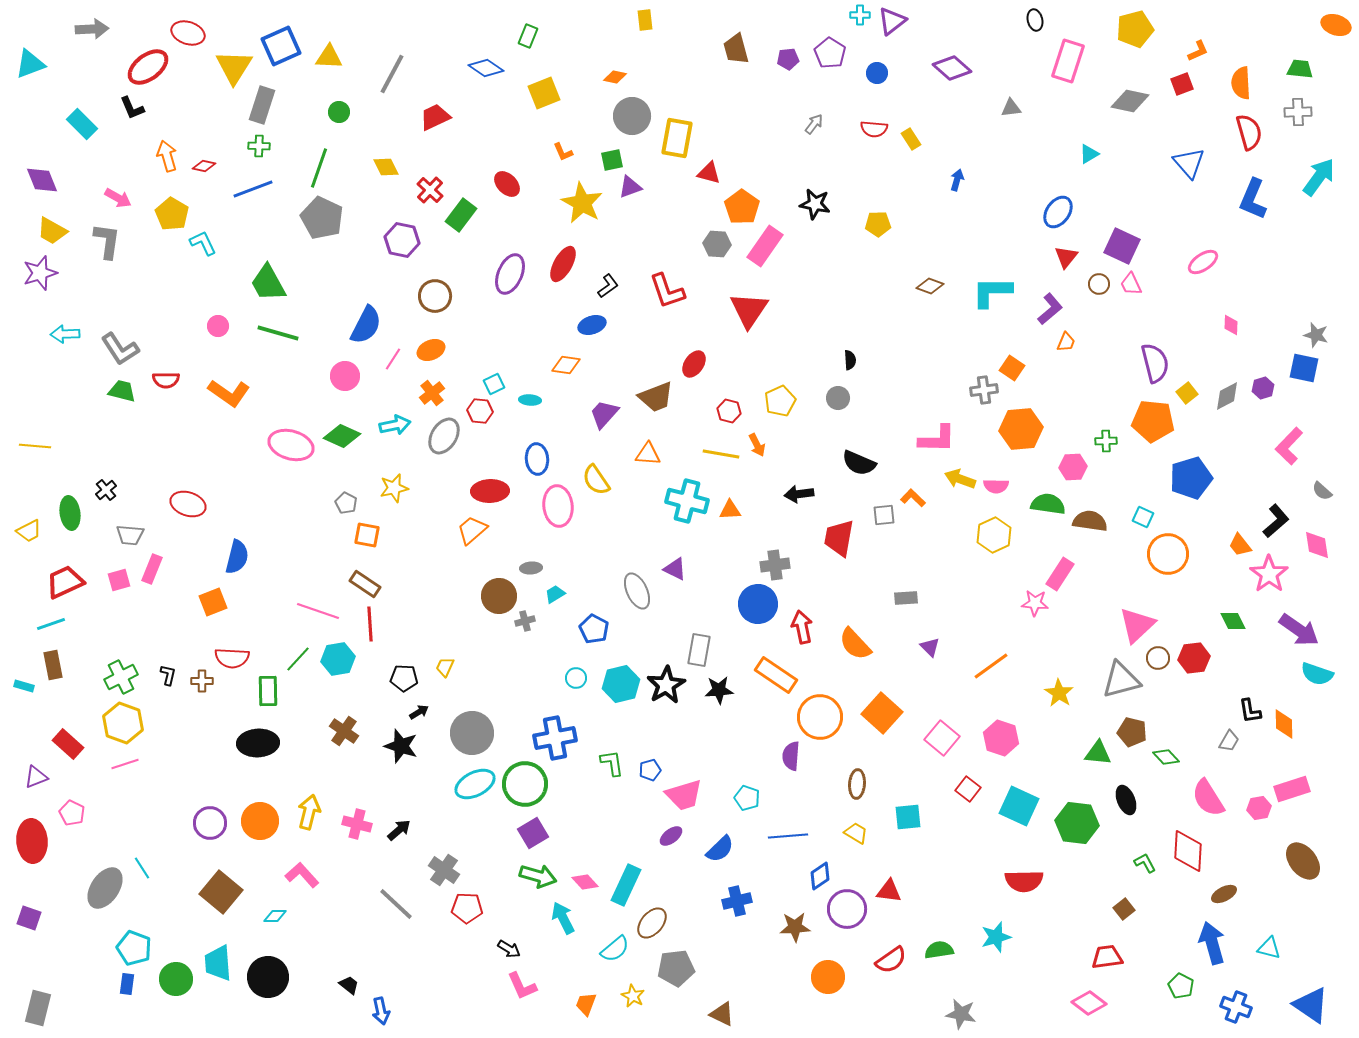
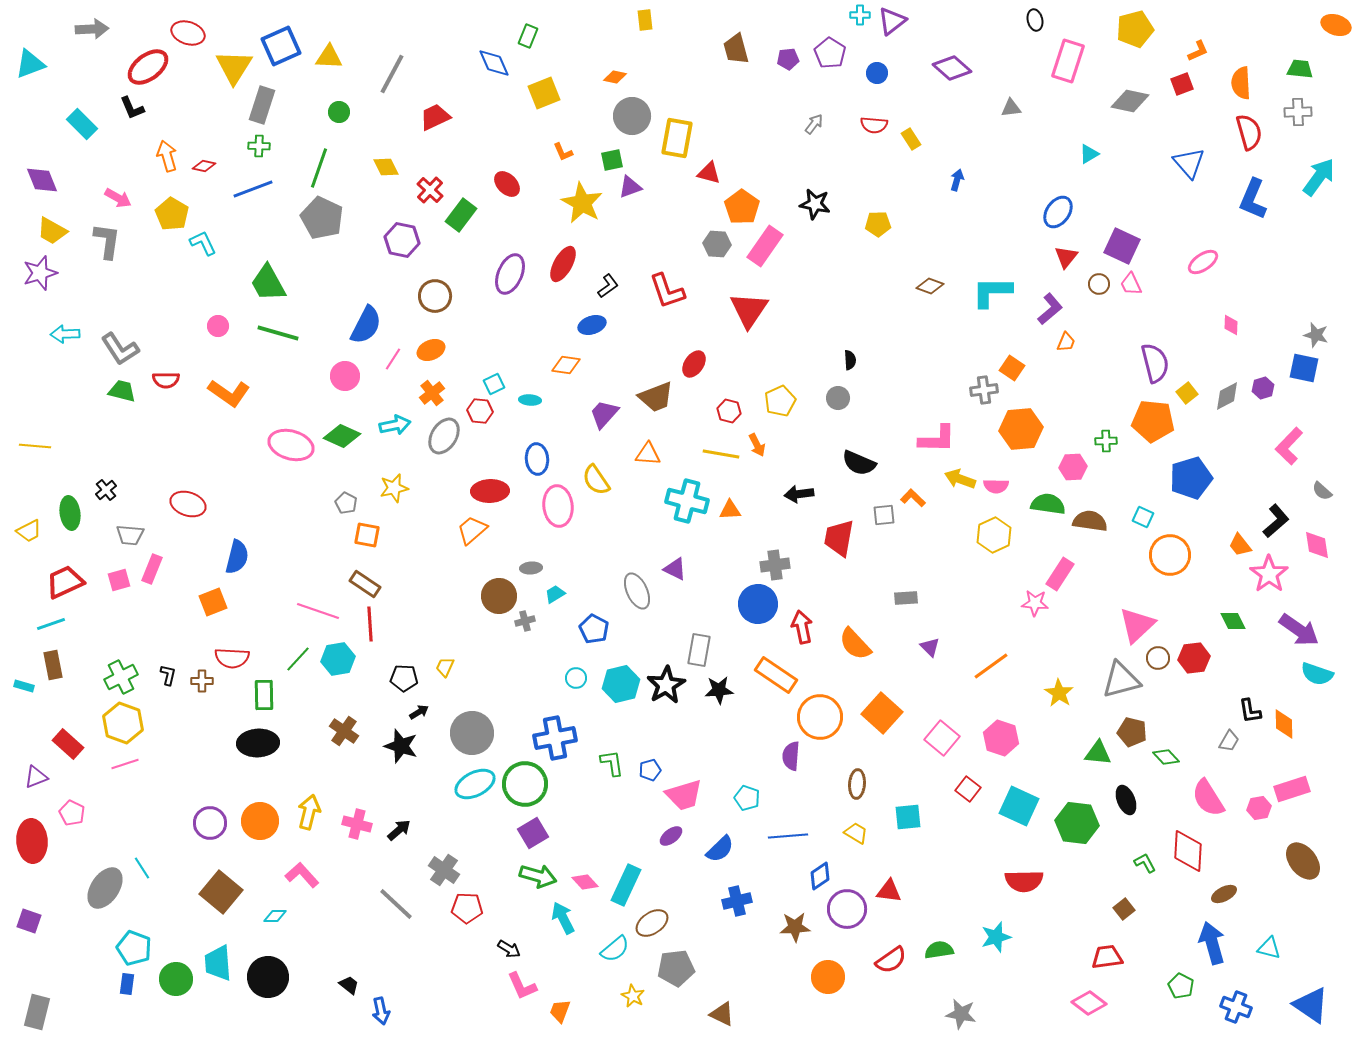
blue diamond at (486, 68): moved 8 px right, 5 px up; rotated 32 degrees clockwise
red semicircle at (874, 129): moved 4 px up
orange circle at (1168, 554): moved 2 px right, 1 px down
green rectangle at (268, 691): moved 4 px left, 4 px down
purple square at (29, 918): moved 3 px down
brown ellipse at (652, 923): rotated 16 degrees clockwise
orange trapezoid at (586, 1004): moved 26 px left, 7 px down
gray rectangle at (38, 1008): moved 1 px left, 4 px down
